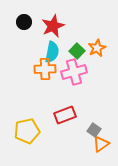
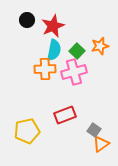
black circle: moved 3 px right, 2 px up
orange star: moved 3 px right, 2 px up; rotated 12 degrees clockwise
cyan semicircle: moved 2 px right, 2 px up
